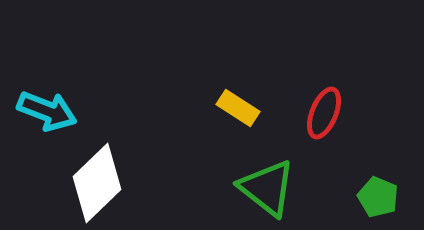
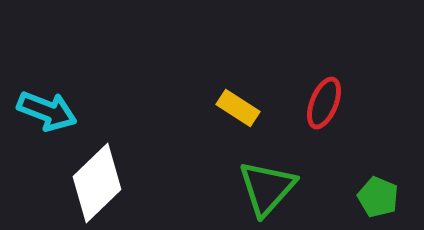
red ellipse: moved 10 px up
green triangle: rotated 34 degrees clockwise
